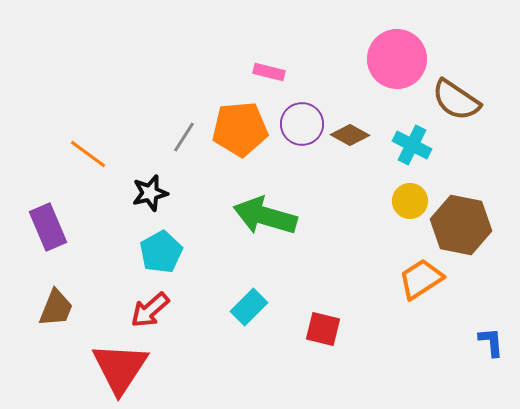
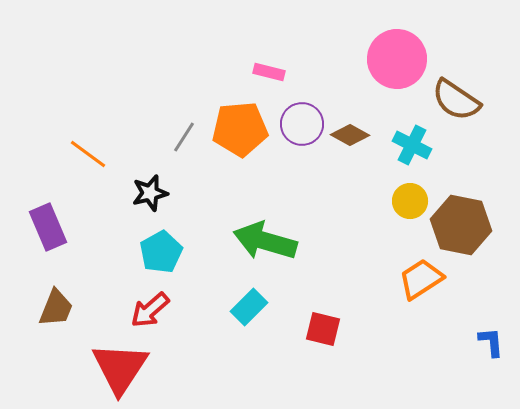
green arrow: moved 25 px down
